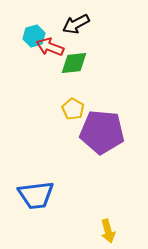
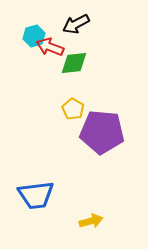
yellow arrow: moved 17 px left, 10 px up; rotated 90 degrees counterclockwise
